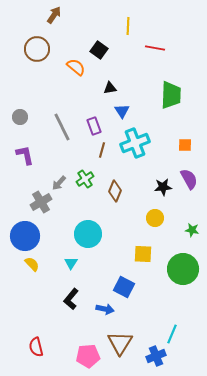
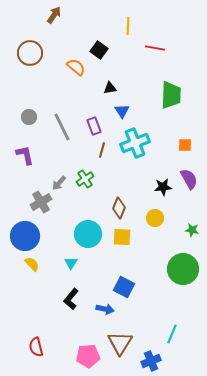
brown circle: moved 7 px left, 4 px down
gray circle: moved 9 px right
brown diamond: moved 4 px right, 17 px down
yellow square: moved 21 px left, 17 px up
blue cross: moved 5 px left, 5 px down
